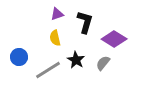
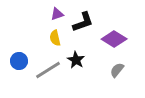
black L-shape: moved 2 px left; rotated 55 degrees clockwise
blue circle: moved 4 px down
gray semicircle: moved 14 px right, 7 px down
